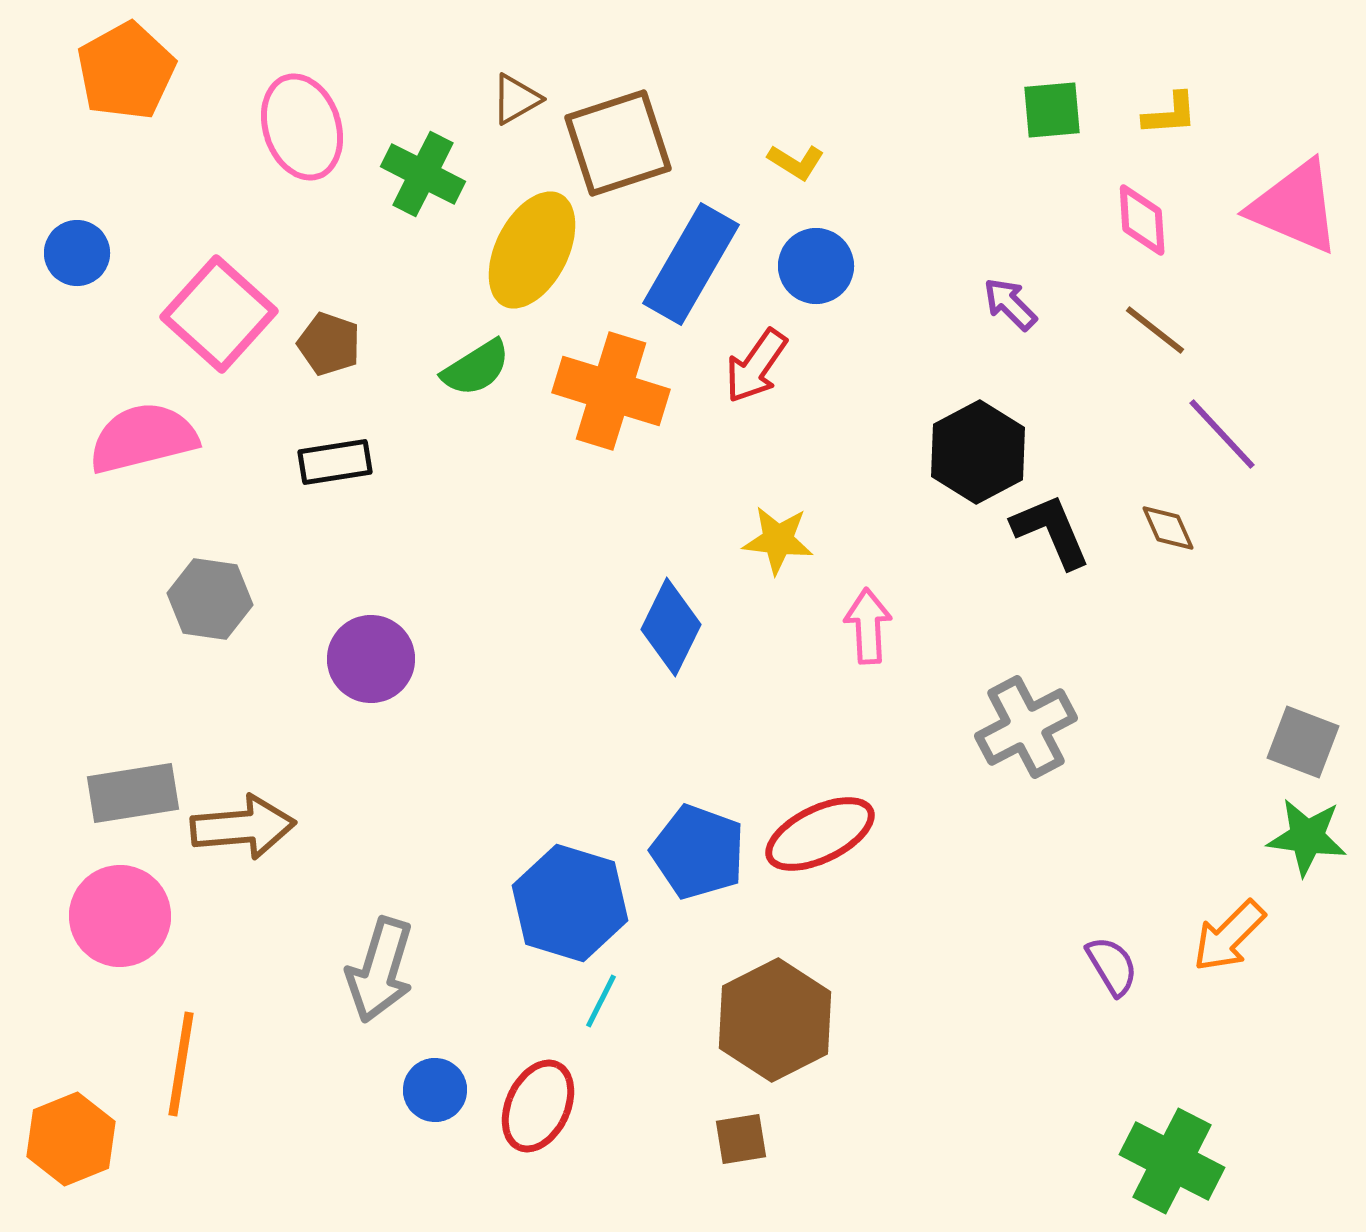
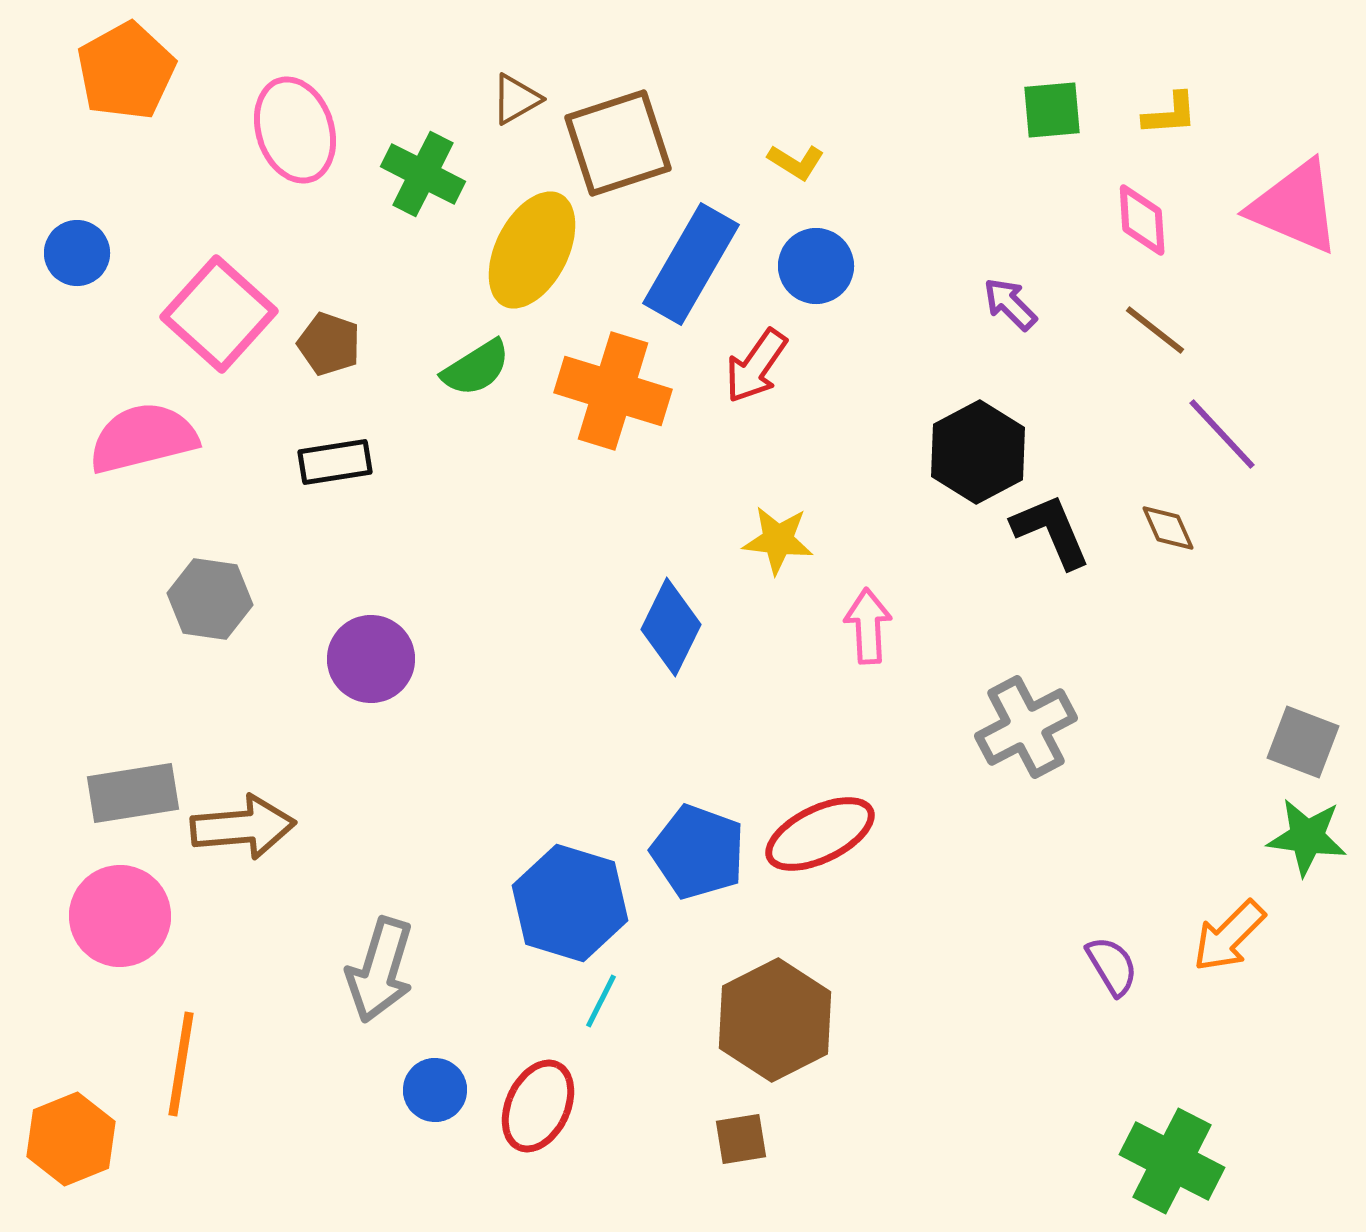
pink ellipse at (302, 127): moved 7 px left, 3 px down
orange cross at (611, 391): moved 2 px right
